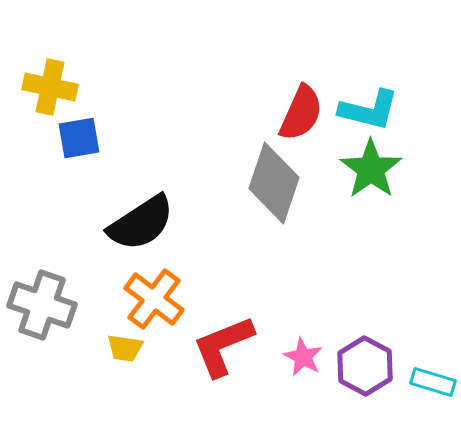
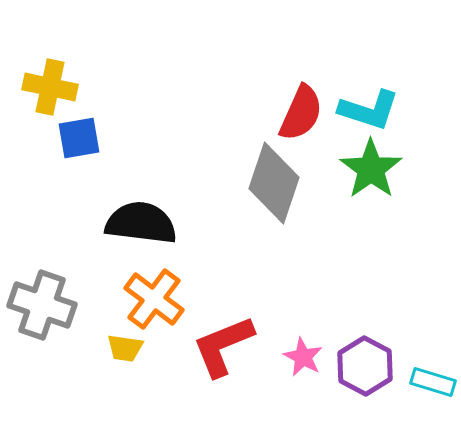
cyan L-shape: rotated 4 degrees clockwise
black semicircle: rotated 140 degrees counterclockwise
